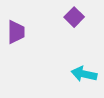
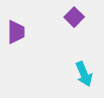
cyan arrow: rotated 125 degrees counterclockwise
